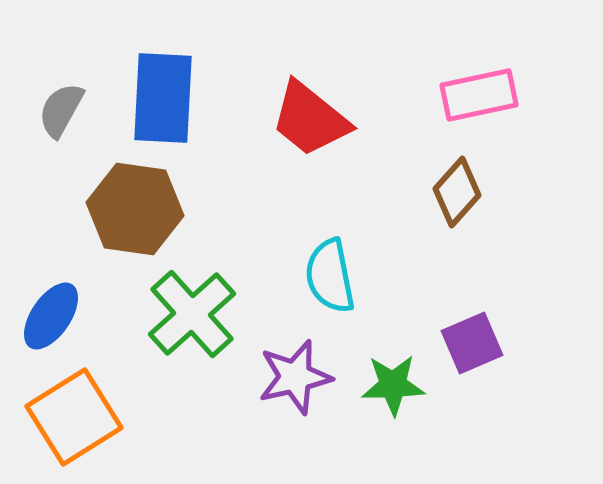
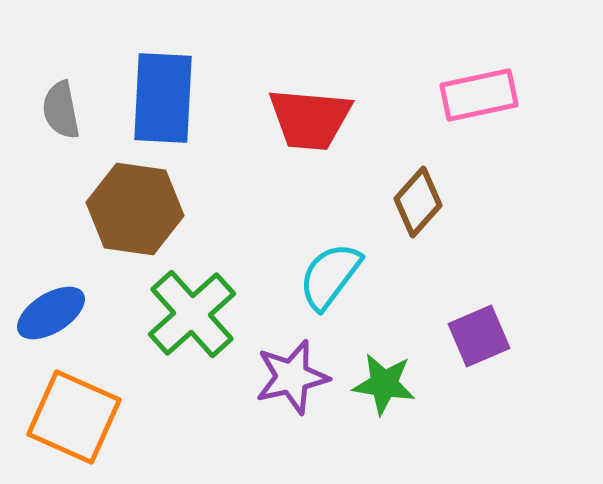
gray semicircle: rotated 40 degrees counterclockwise
red trapezoid: rotated 34 degrees counterclockwise
brown diamond: moved 39 px left, 10 px down
cyan semicircle: rotated 48 degrees clockwise
blue ellipse: moved 3 px up; rotated 24 degrees clockwise
purple square: moved 7 px right, 7 px up
purple star: moved 3 px left
green star: moved 9 px left, 1 px up; rotated 10 degrees clockwise
orange square: rotated 34 degrees counterclockwise
